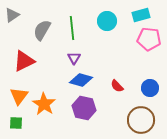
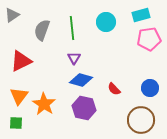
cyan circle: moved 1 px left, 1 px down
gray semicircle: rotated 10 degrees counterclockwise
pink pentagon: rotated 15 degrees counterclockwise
red triangle: moved 3 px left
red semicircle: moved 3 px left, 3 px down
